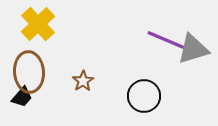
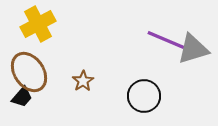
yellow cross: rotated 16 degrees clockwise
brown ellipse: rotated 30 degrees counterclockwise
